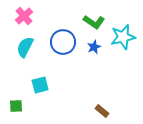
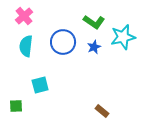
cyan semicircle: moved 1 px right, 1 px up; rotated 20 degrees counterclockwise
